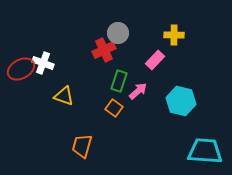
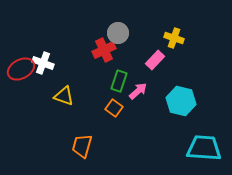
yellow cross: moved 3 px down; rotated 18 degrees clockwise
cyan trapezoid: moved 1 px left, 3 px up
